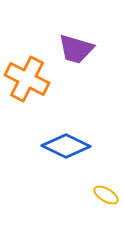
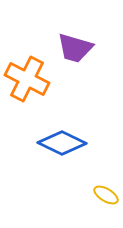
purple trapezoid: moved 1 px left, 1 px up
blue diamond: moved 4 px left, 3 px up
